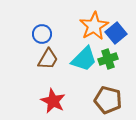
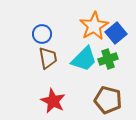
brown trapezoid: moved 1 px up; rotated 40 degrees counterclockwise
